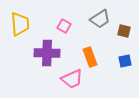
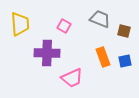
gray trapezoid: rotated 125 degrees counterclockwise
orange rectangle: moved 13 px right
pink trapezoid: moved 1 px up
